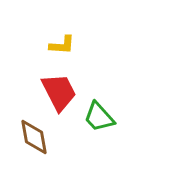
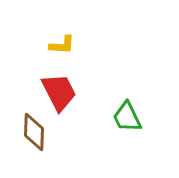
green trapezoid: moved 28 px right; rotated 16 degrees clockwise
brown diamond: moved 5 px up; rotated 12 degrees clockwise
